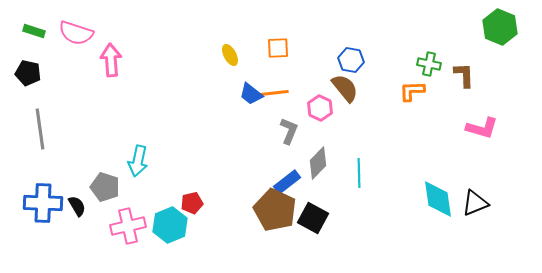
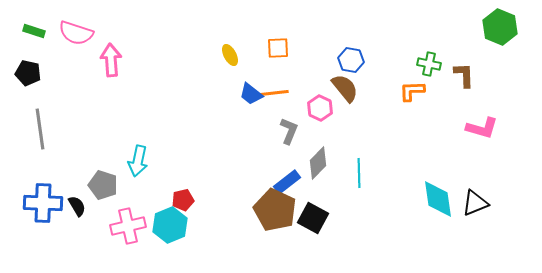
gray pentagon: moved 2 px left, 2 px up
red pentagon: moved 9 px left, 3 px up
